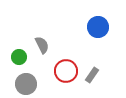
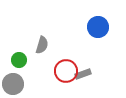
gray semicircle: rotated 42 degrees clockwise
green circle: moved 3 px down
gray rectangle: moved 9 px left, 1 px up; rotated 35 degrees clockwise
gray circle: moved 13 px left
